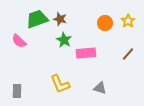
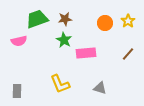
brown star: moved 5 px right; rotated 24 degrees counterclockwise
pink semicircle: rotated 56 degrees counterclockwise
